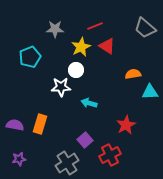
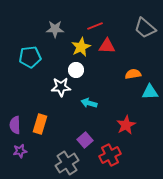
red triangle: rotated 30 degrees counterclockwise
cyan pentagon: rotated 15 degrees clockwise
purple semicircle: rotated 102 degrees counterclockwise
purple star: moved 1 px right, 8 px up
